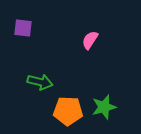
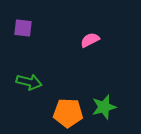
pink semicircle: rotated 30 degrees clockwise
green arrow: moved 11 px left
orange pentagon: moved 2 px down
